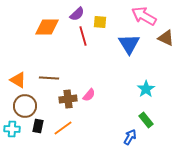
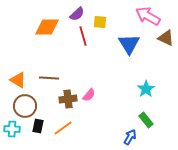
pink arrow: moved 4 px right
